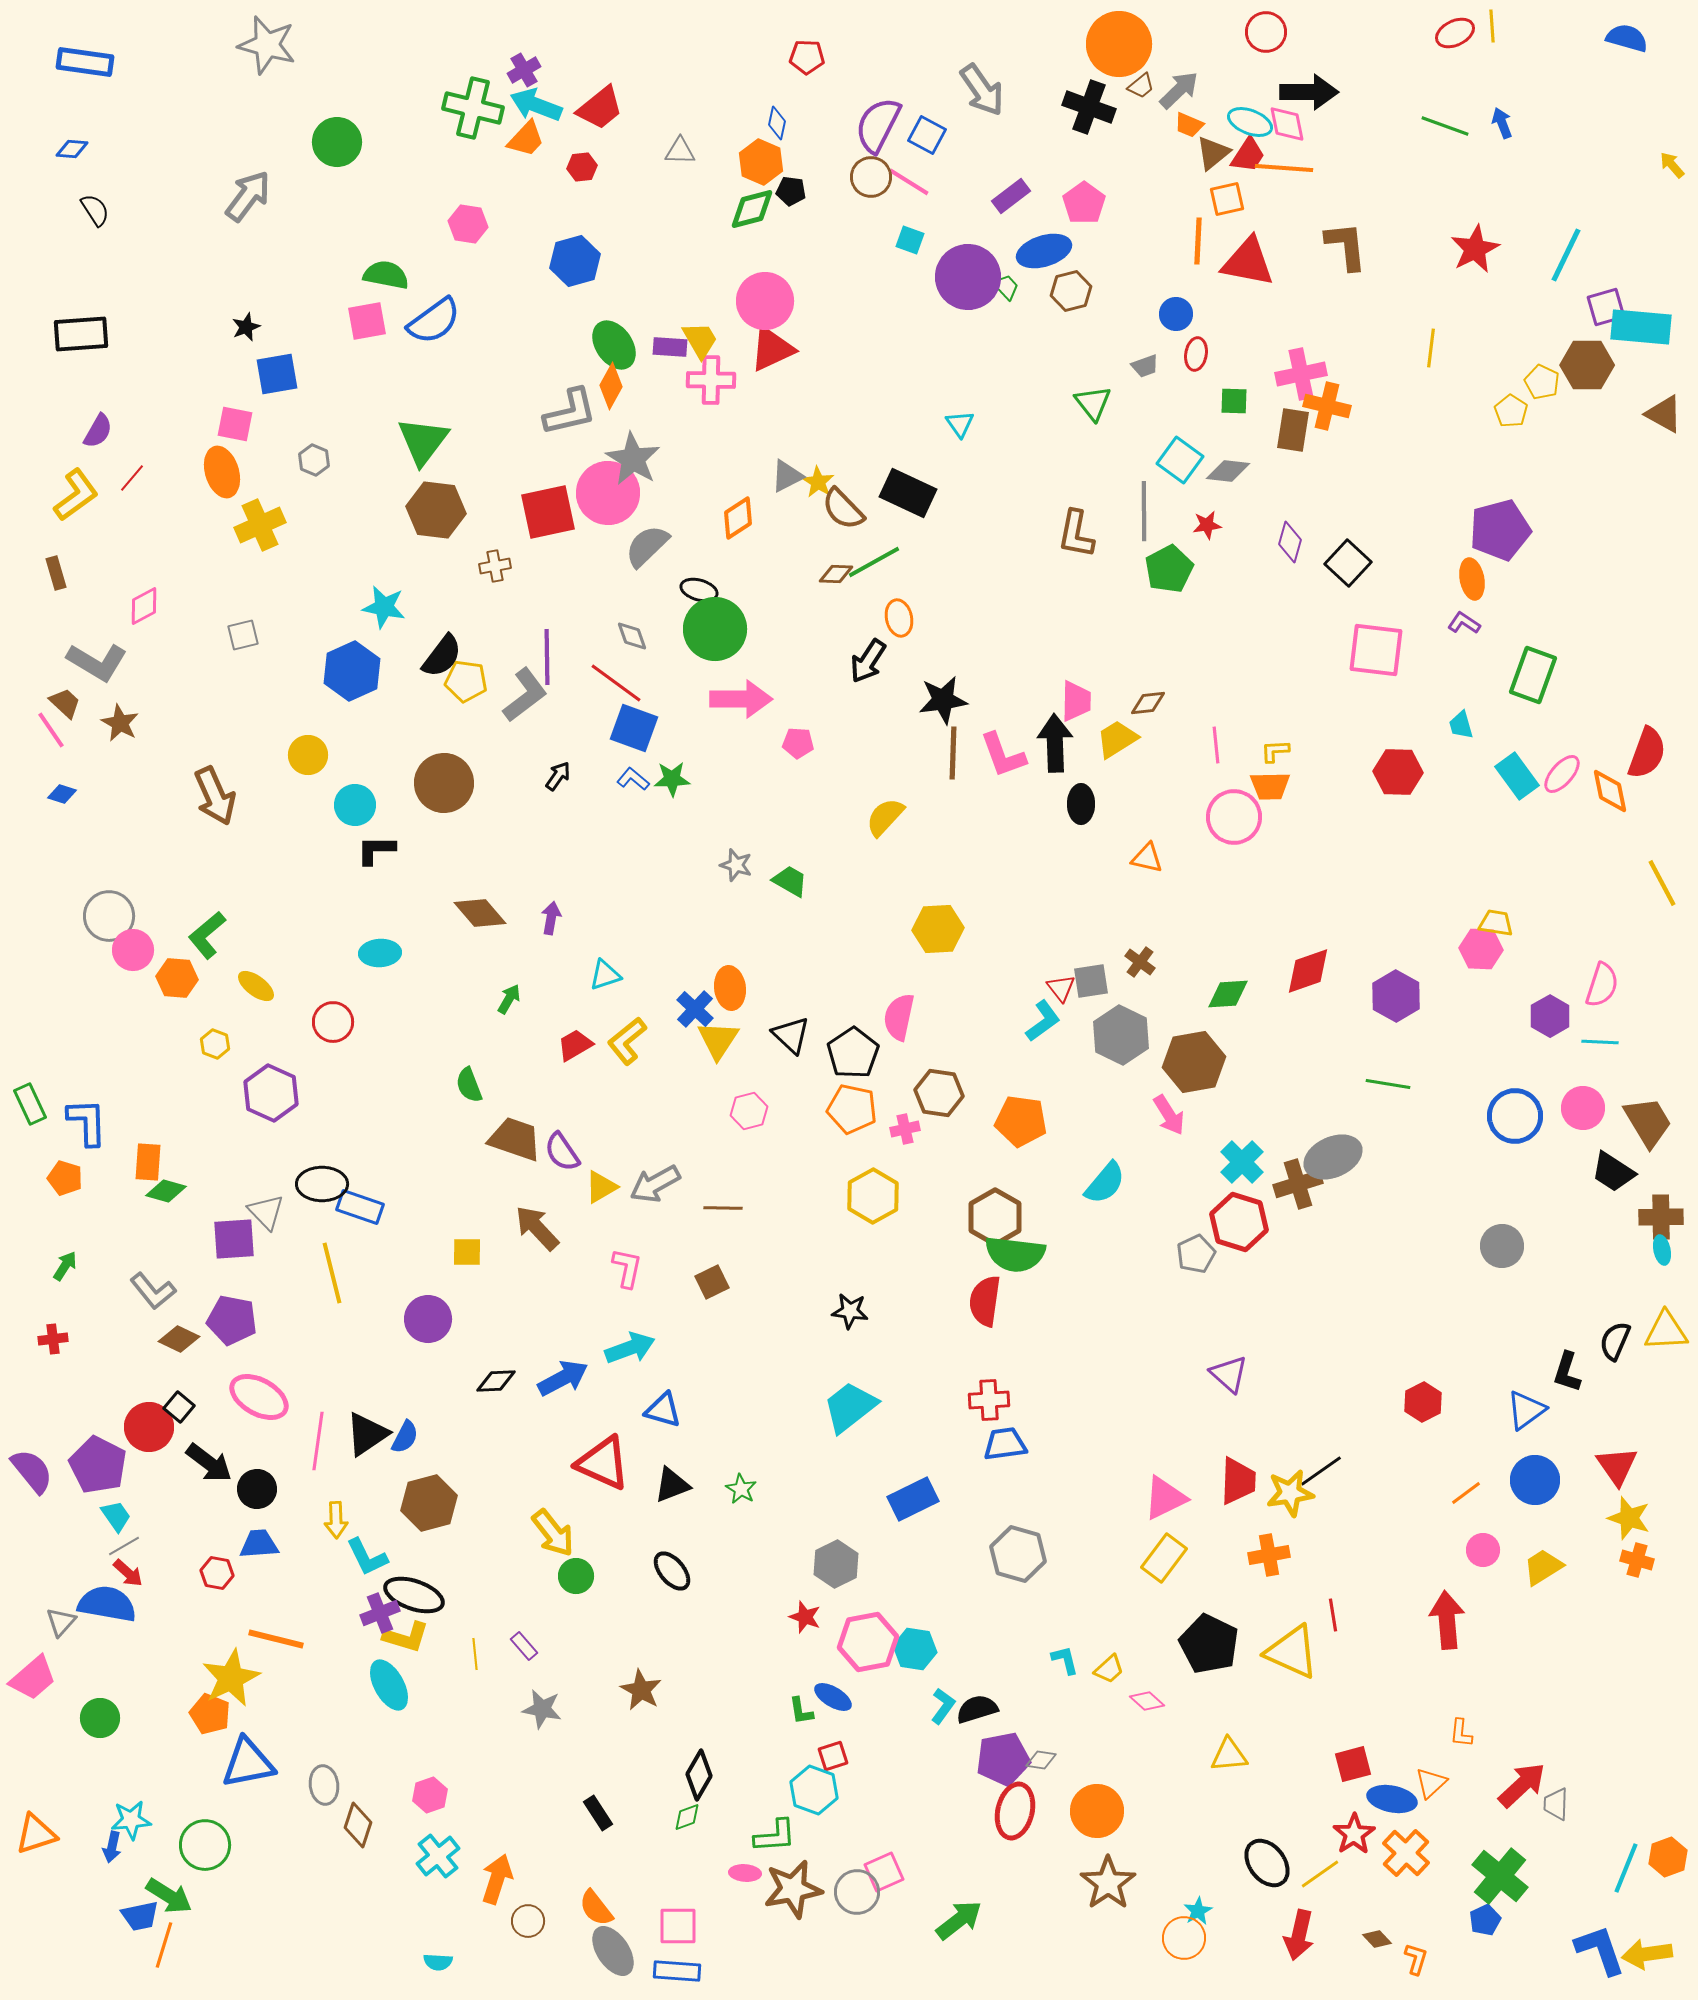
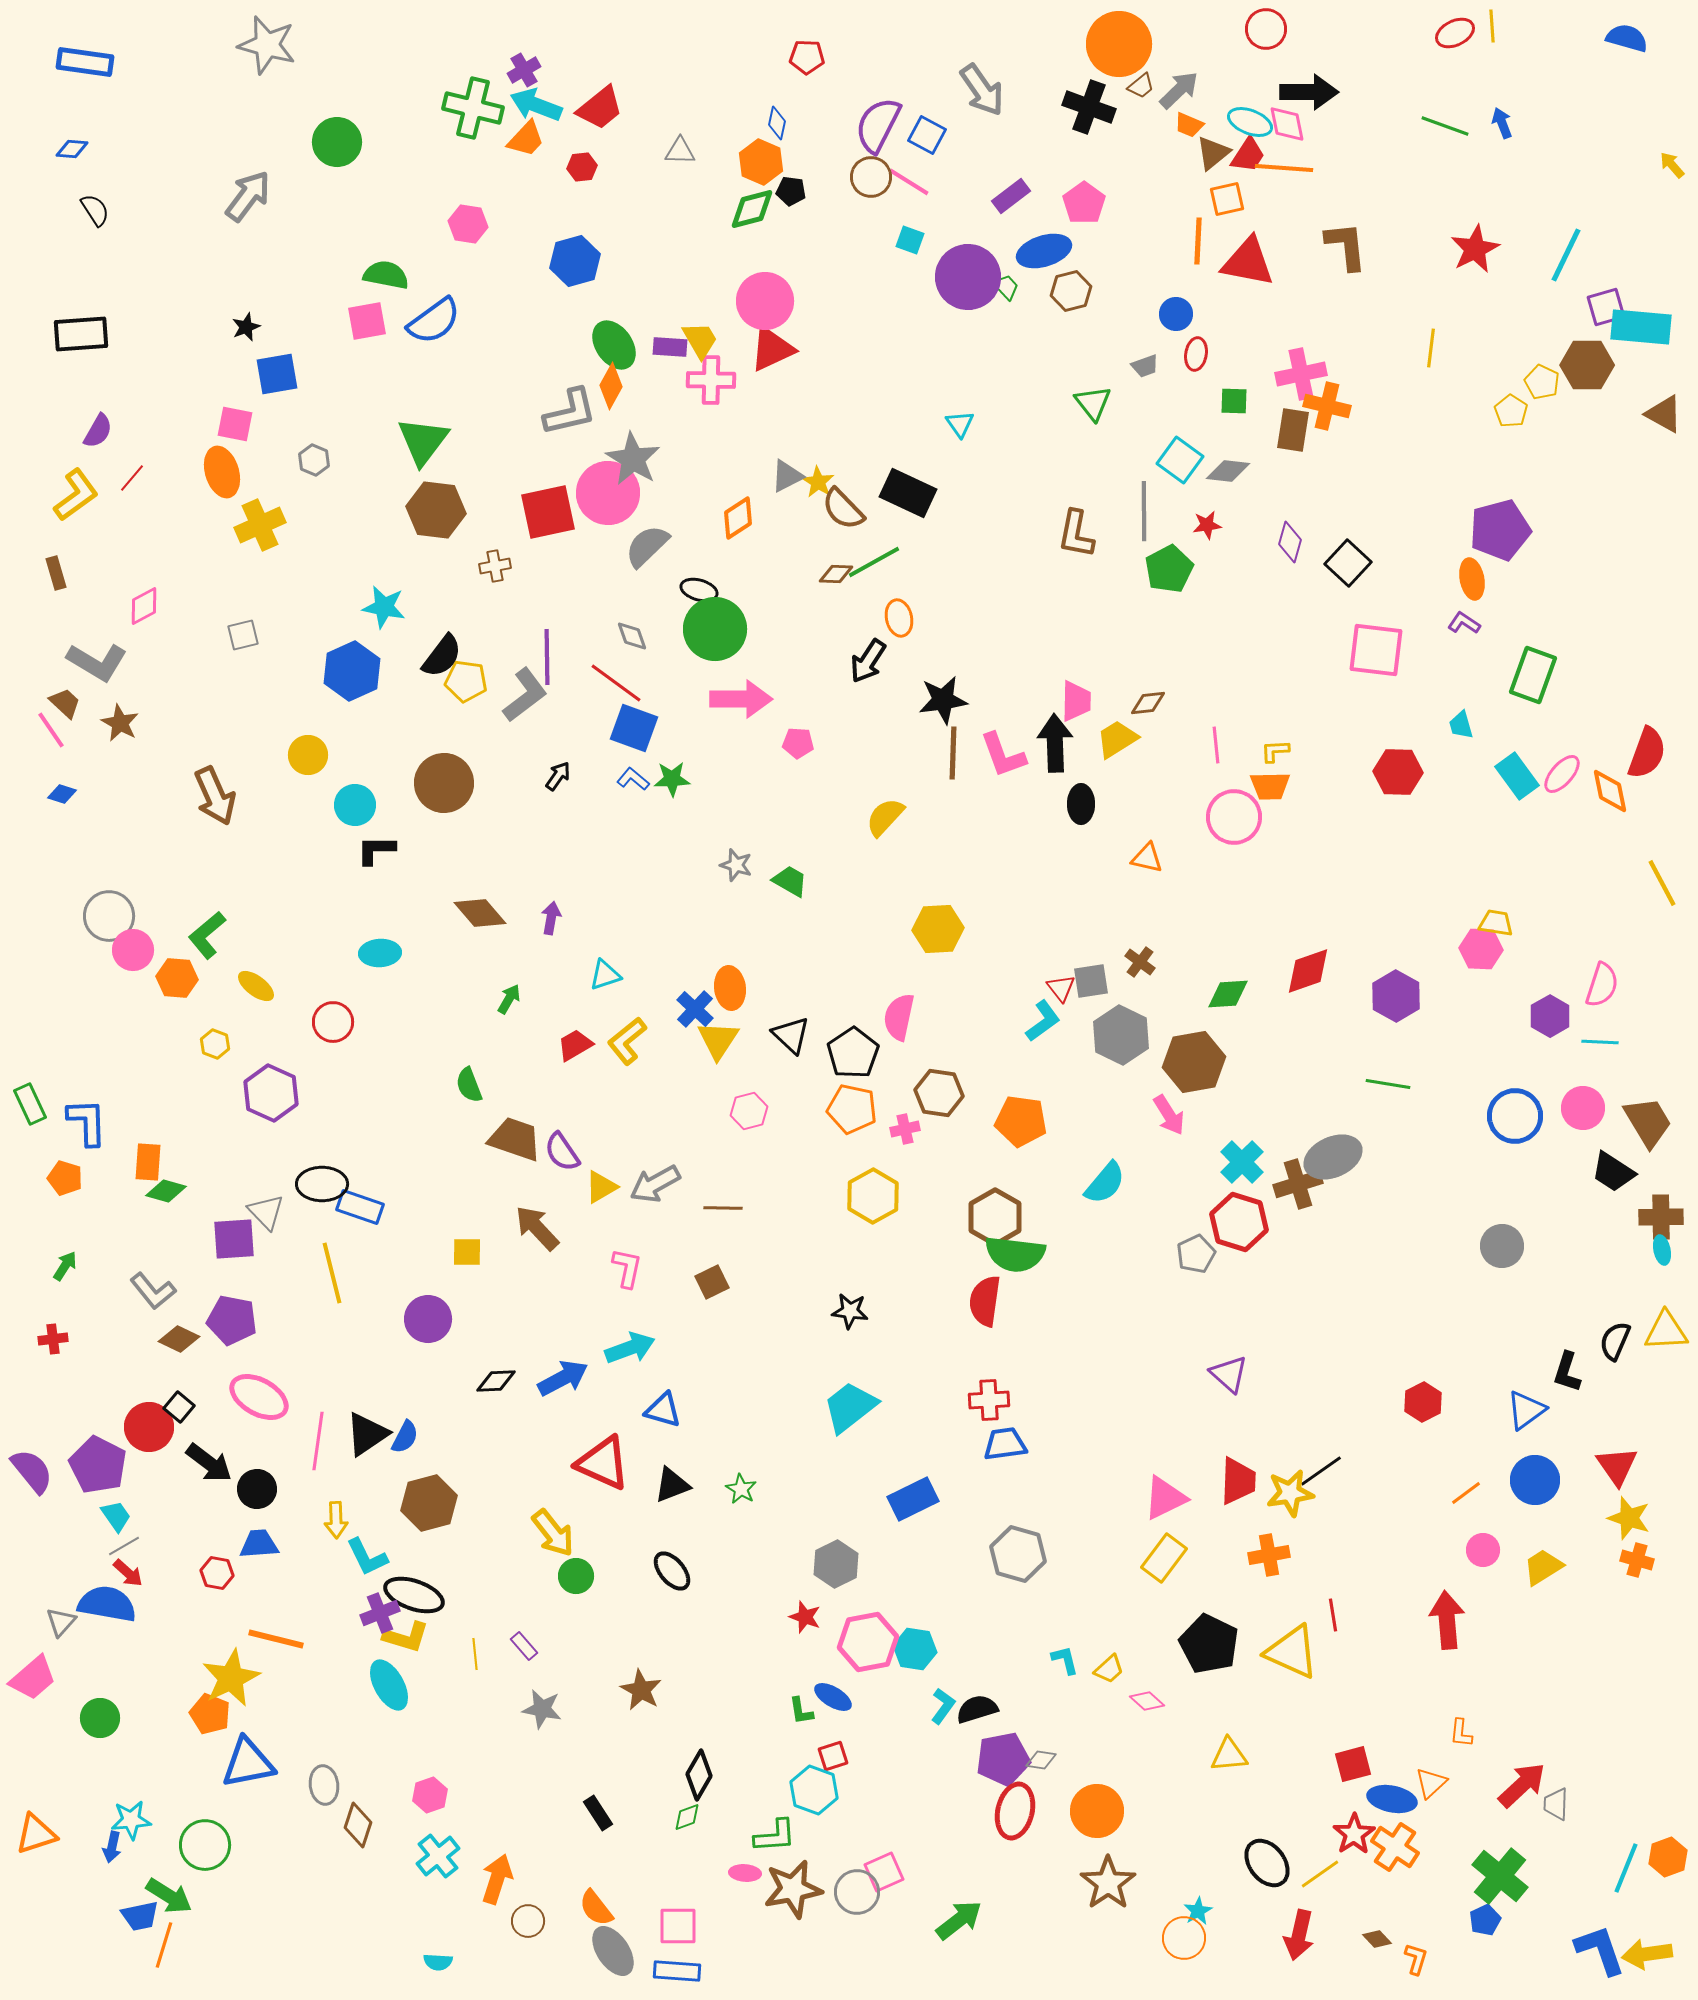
red circle at (1266, 32): moved 3 px up
orange cross at (1406, 1853): moved 11 px left, 6 px up; rotated 9 degrees counterclockwise
